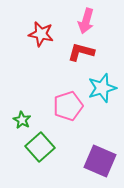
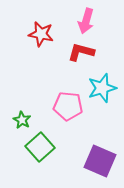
pink pentagon: rotated 24 degrees clockwise
